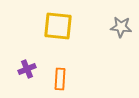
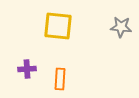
purple cross: rotated 18 degrees clockwise
